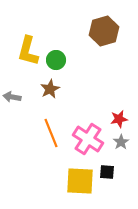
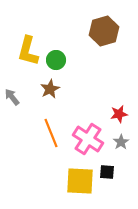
gray arrow: rotated 42 degrees clockwise
red star: moved 5 px up
